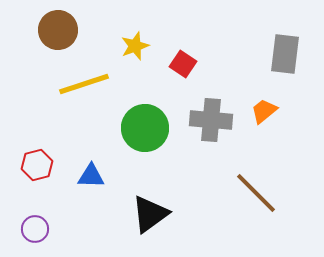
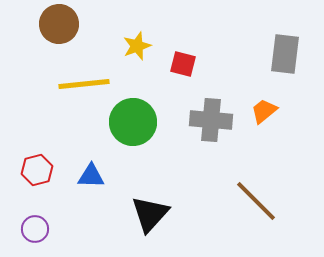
brown circle: moved 1 px right, 6 px up
yellow star: moved 2 px right
red square: rotated 20 degrees counterclockwise
yellow line: rotated 12 degrees clockwise
green circle: moved 12 px left, 6 px up
red hexagon: moved 5 px down
brown line: moved 8 px down
black triangle: rotated 12 degrees counterclockwise
